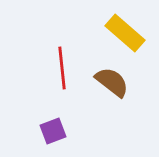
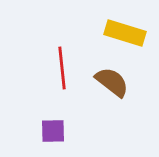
yellow rectangle: rotated 24 degrees counterclockwise
purple square: rotated 20 degrees clockwise
